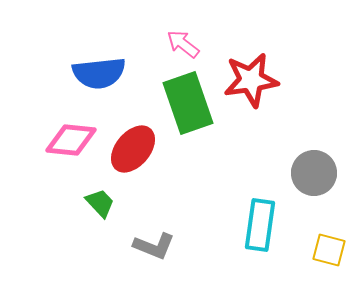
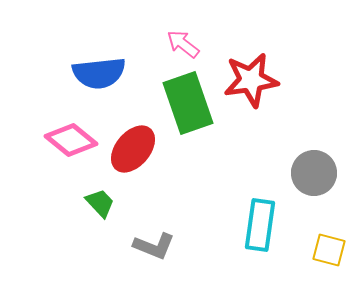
pink diamond: rotated 33 degrees clockwise
